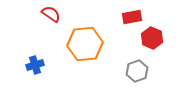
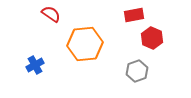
red rectangle: moved 2 px right, 2 px up
blue cross: rotated 12 degrees counterclockwise
